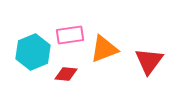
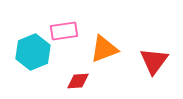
pink rectangle: moved 6 px left, 4 px up
red triangle: moved 5 px right
red diamond: moved 12 px right, 7 px down; rotated 10 degrees counterclockwise
